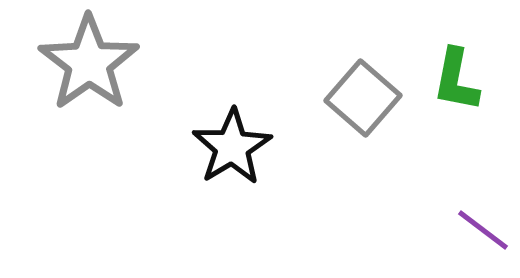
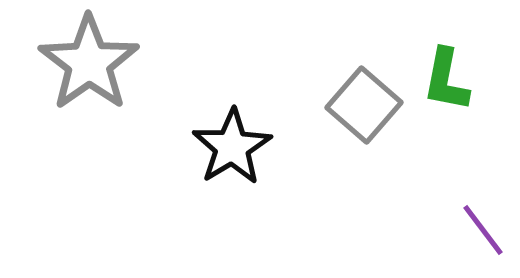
green L-shape: moved 10 px left
gray square: moved 1 px right, 7 px down
purple line: rotated 16 degrees clockwise
